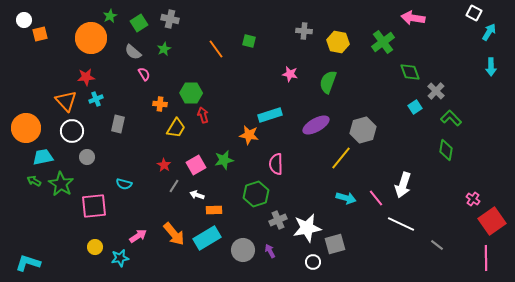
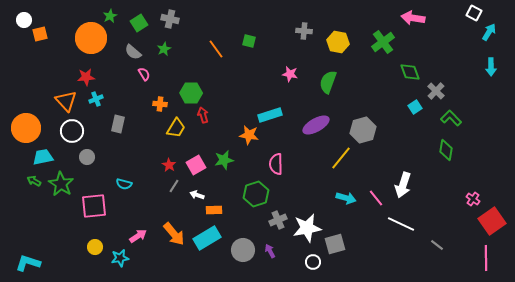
red star at (164, 165): moved 5 px right
